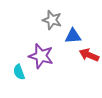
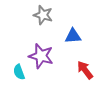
gray star: moved 9 px left, 5 px up
red arrow: moved 4 px left, 15 px down; rotated 30 degrees clockwise
